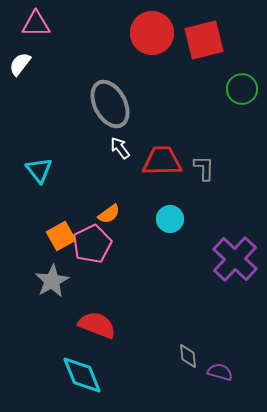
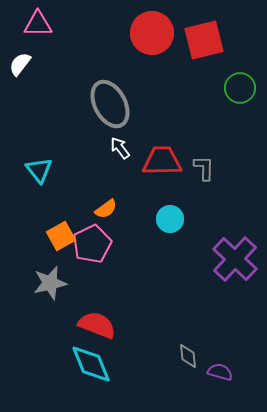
pink triangle: moved 2 px right
green circle: moved 2 px left, 1 px up
orange semicircle: moved 3 px left, 5 px up
gray star: moved 2 px left, 2 px down; rotated 16 degrees clockwise
cyan diamond: moved 9 px right, 11 px up
